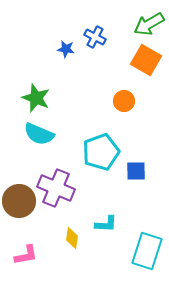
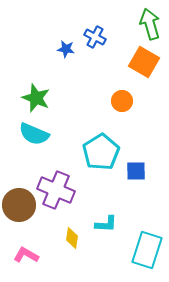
green arrow: moved 1 px right; rotated 104 degrees clockwise
orange square: moved 2 px left, 2 px down
orange circle: moved 2 px left
cyan semicircle: moved 5 px left
cyan pentagon: rotated 12 degrees counterclockwise
purple cross: moved 2 px down
brown circle: moved 4 px down
cyan rectangle: moved 1 px up
pink L-shape: rotated 140 degrees counterclockwise
